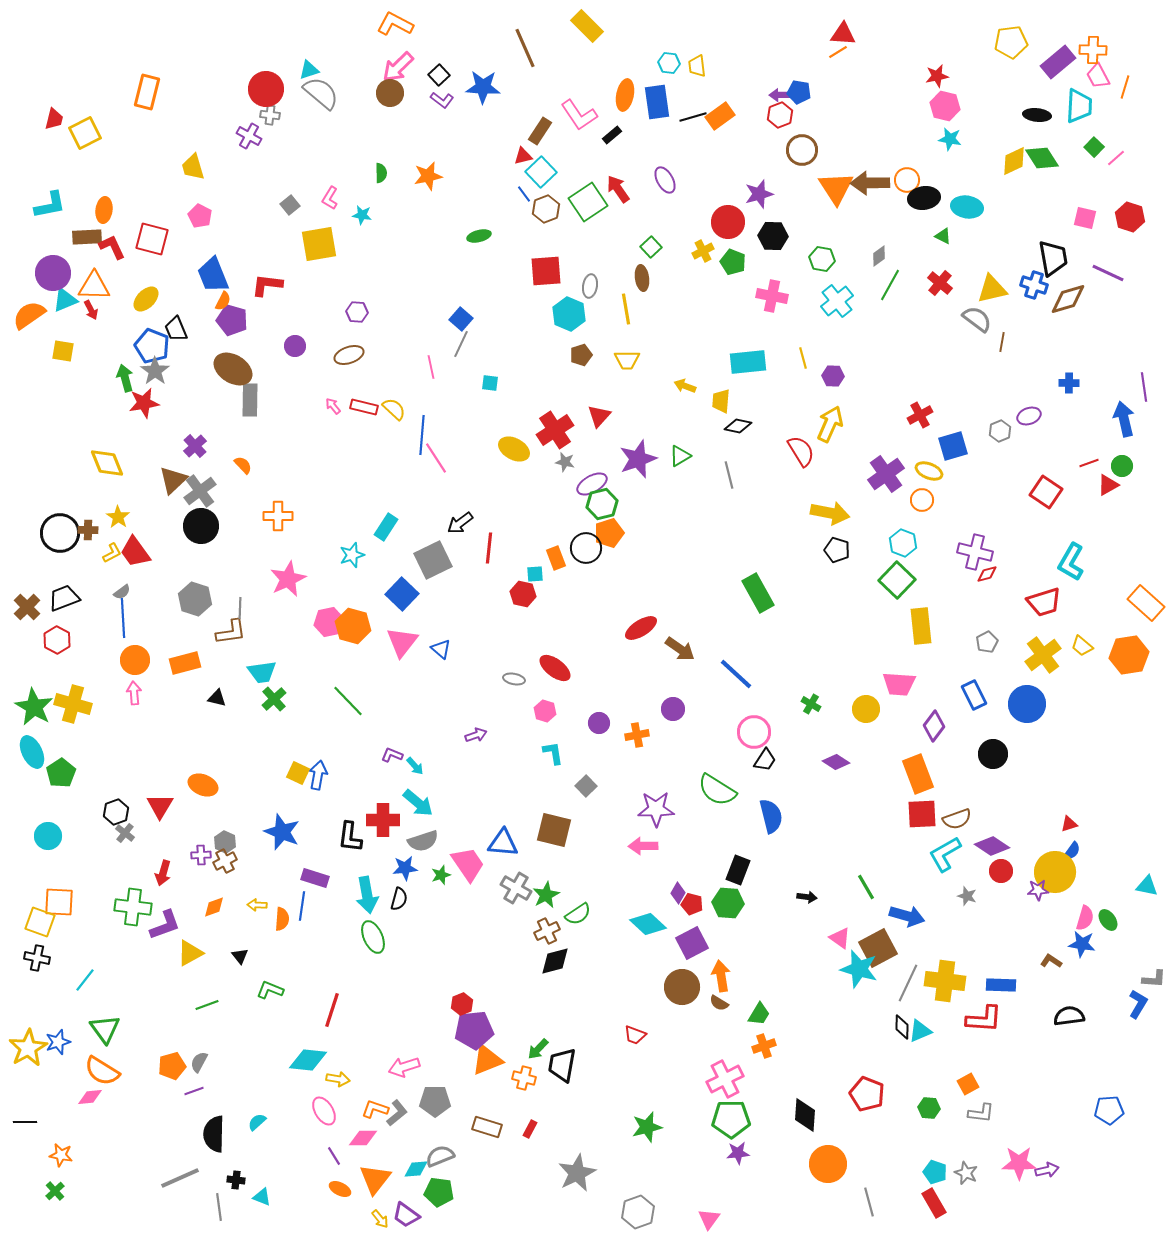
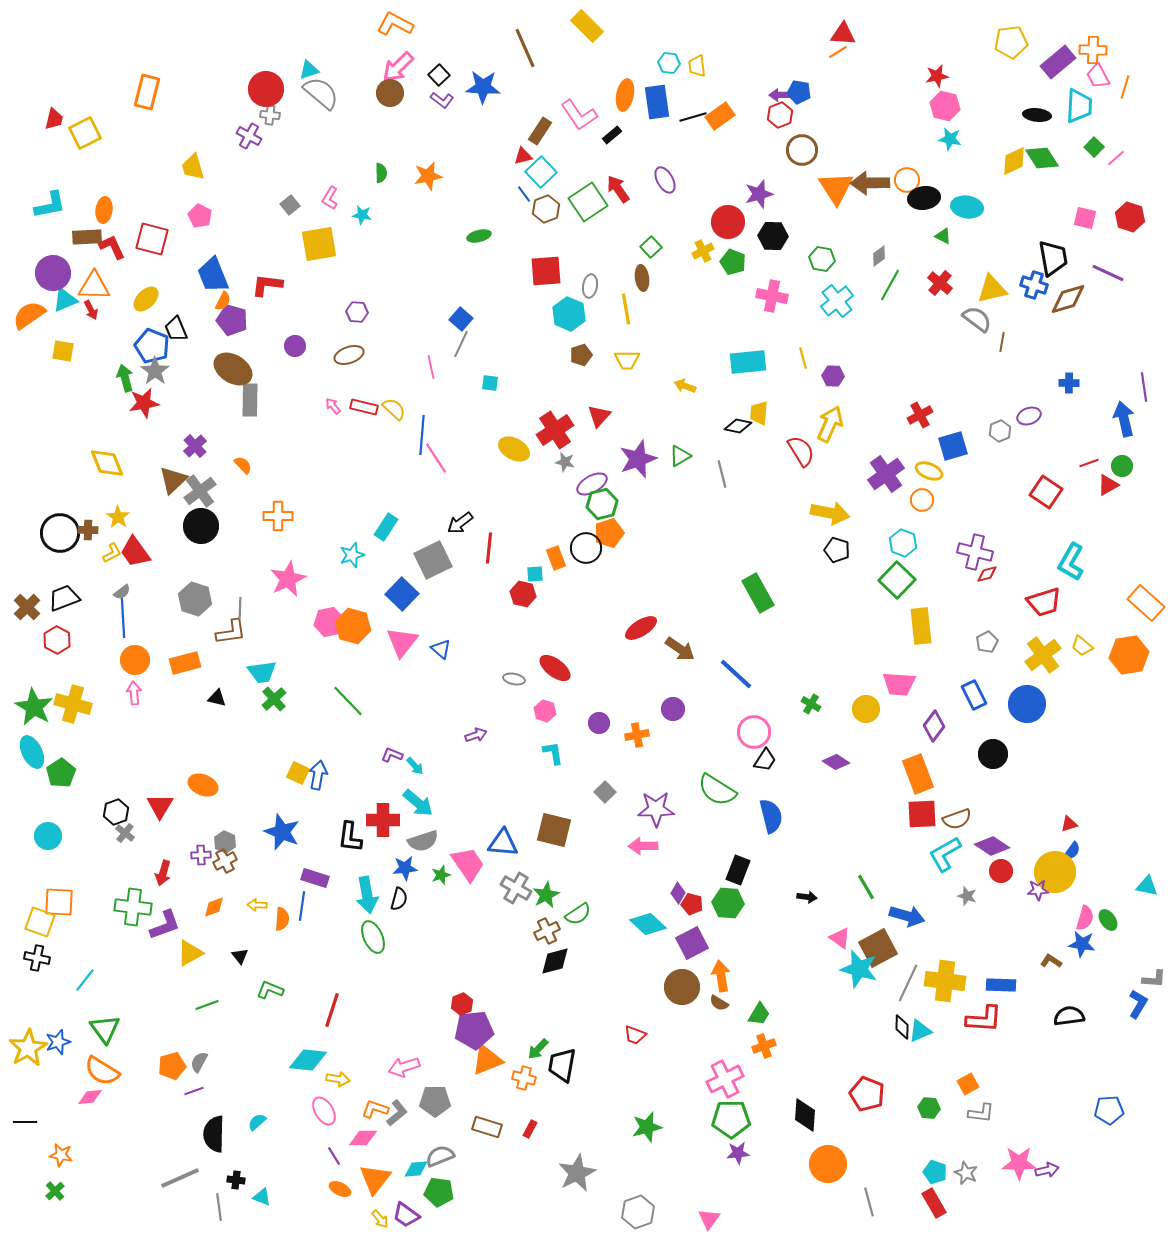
yellow trapezoid at (721, 401): moved 38 px right, 12 px down
gray line at (729, 475): moved 7 px left, 1 px up
gray square at (586, 786): moved 19 px right, 6 px down
